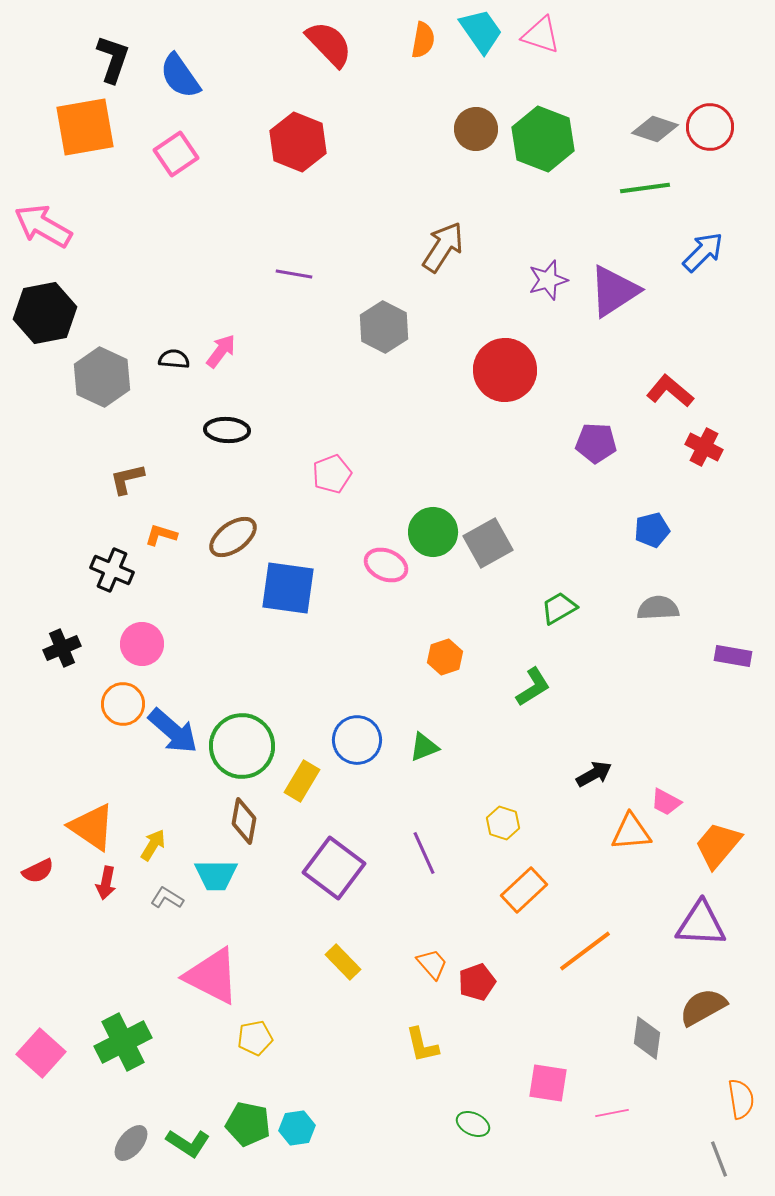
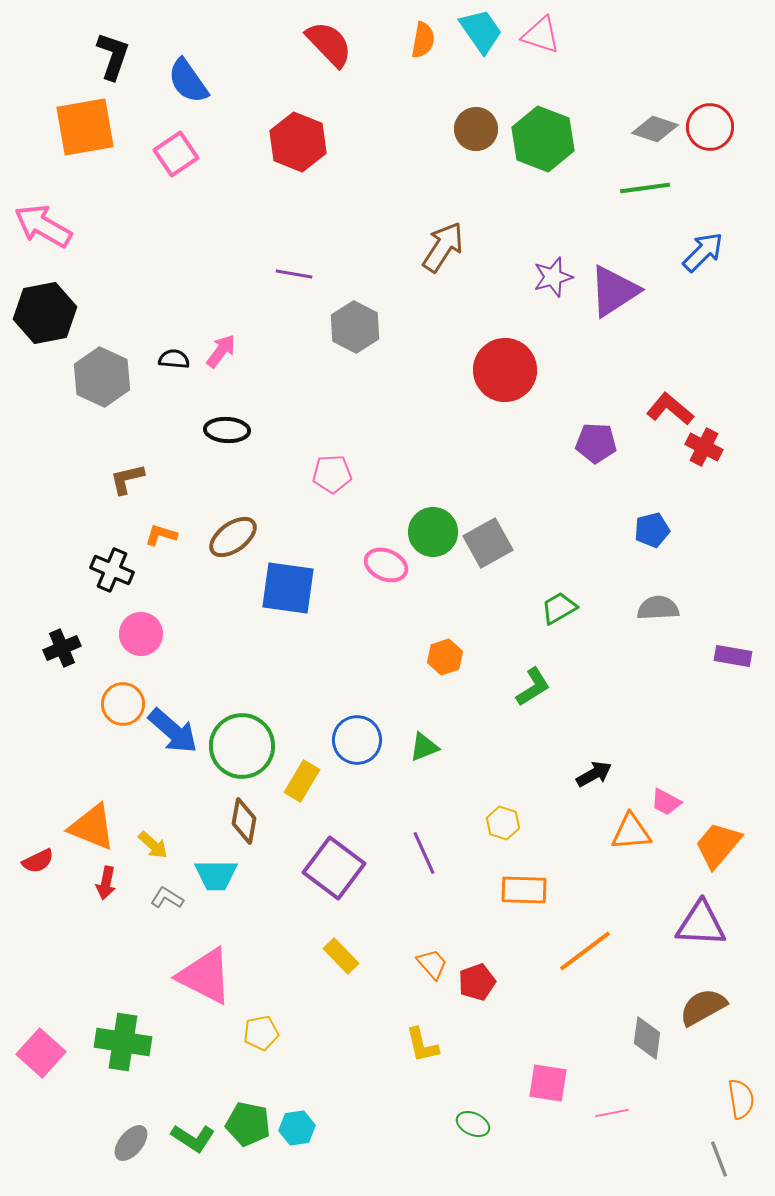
black L-shape at (113, 59): moved 3 px up
blue semicircle at (180, 76): moved 8 px right, 5 px down
purple star at (548, 280): moved 5 px right, 3 px up
gray hexagon at (384, 327): moved 29 px left
red L-shape at (670, 391): moved 18 px down
pink pentagon at (332, 474): rotated 18 degrees clockwise
pink circle at (142, 644): moved 1 px left, 10 px up
orange triangle at (92, 827): rotated 12 degrees counterclockwise
yellow arrow at (153, 845): rotated 100 degrees clockwise
red semicircle at (38, 871): moved 10 px up
orange rectangle at (524, 890): rotated 45 degrees clockwise
yellow rectangle at (343, 962): moved 2 px left, 6 px up
pink triangle at (212, 976): moved 7 px left
yellow pentagon at (255, 1038): moved 6 px right, 5 px up
green cross at (123, 1042): rotated 36 degrees clockwise
green L-shape at (188, 1143): moved 5 px right, 5 px up
